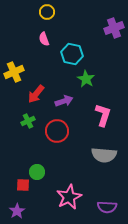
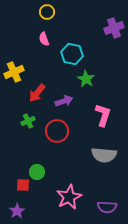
red arrow: moved 1 px right, 1 px up
